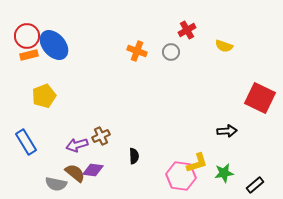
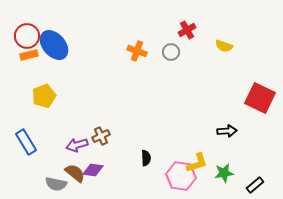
black semicircle: moved 12 px right, 2 px down
